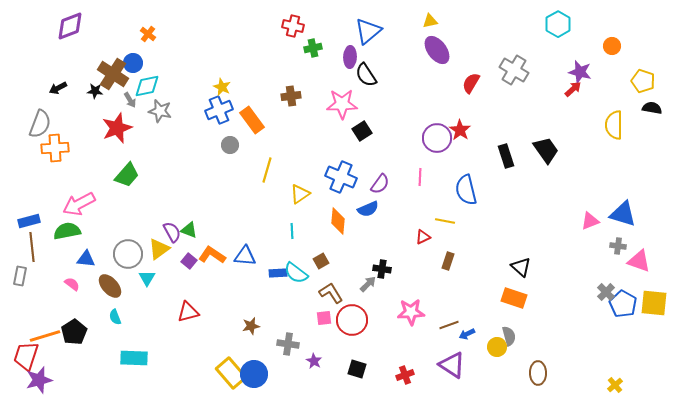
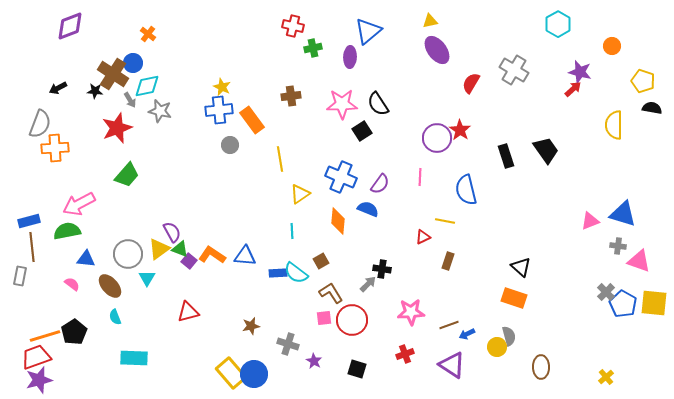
black semicircle at (366, 75): moved 12 px right, 29 px down
blue cross at (219, 110): rotated 16 degrees clockwise
yellow line at (267, 170): moved 13 px right, 11 px up; rotated 25 degrees counterclockwise
blue semicircle at (368, 209): rotated 135 degrees counterclockwise
green triangle at (189, 230): moved 9 px left, 19 px down
gray cross at (288, 344): rotated 10 degrees clockwise
red trapezoid at (26, 356): moved 10 px right, 1 px down; rotated 52 degrees clockwise
brown ellipse at (538, 373): moved 3 px right, 6 px up
red cross at (405, 375): moved 21 px up
yellow cross at (615, 385): moved 9 px left, 8 px up
